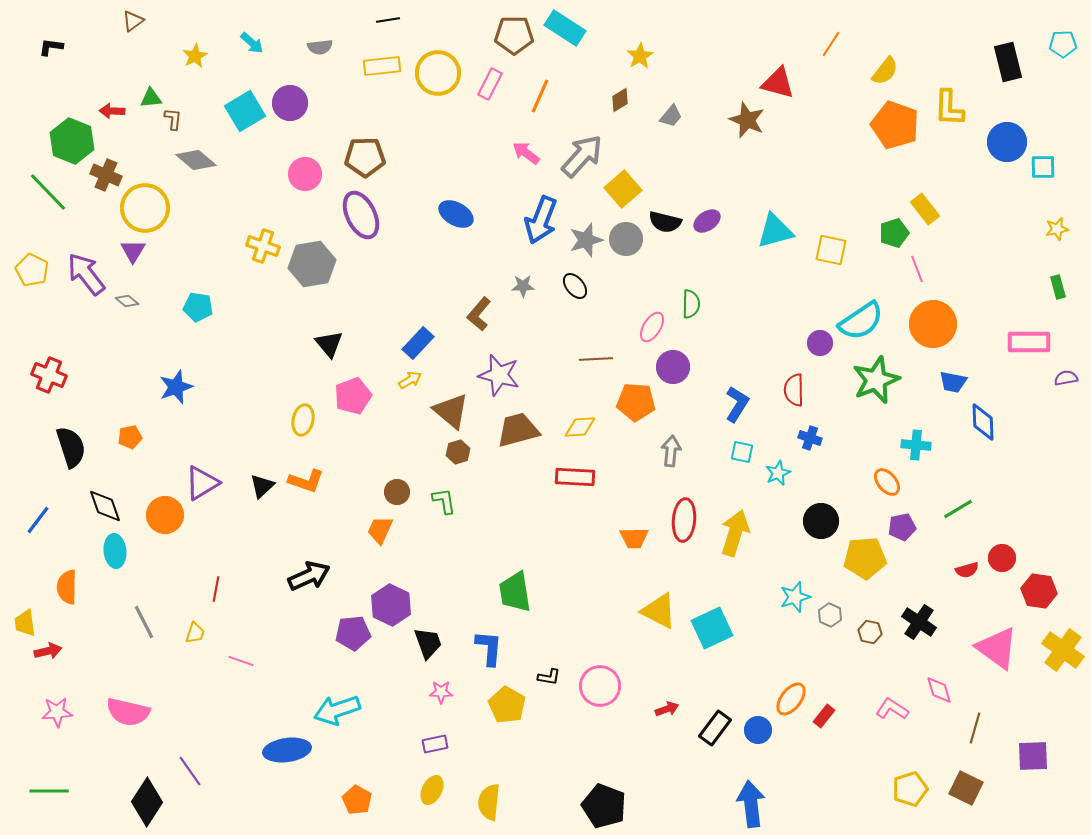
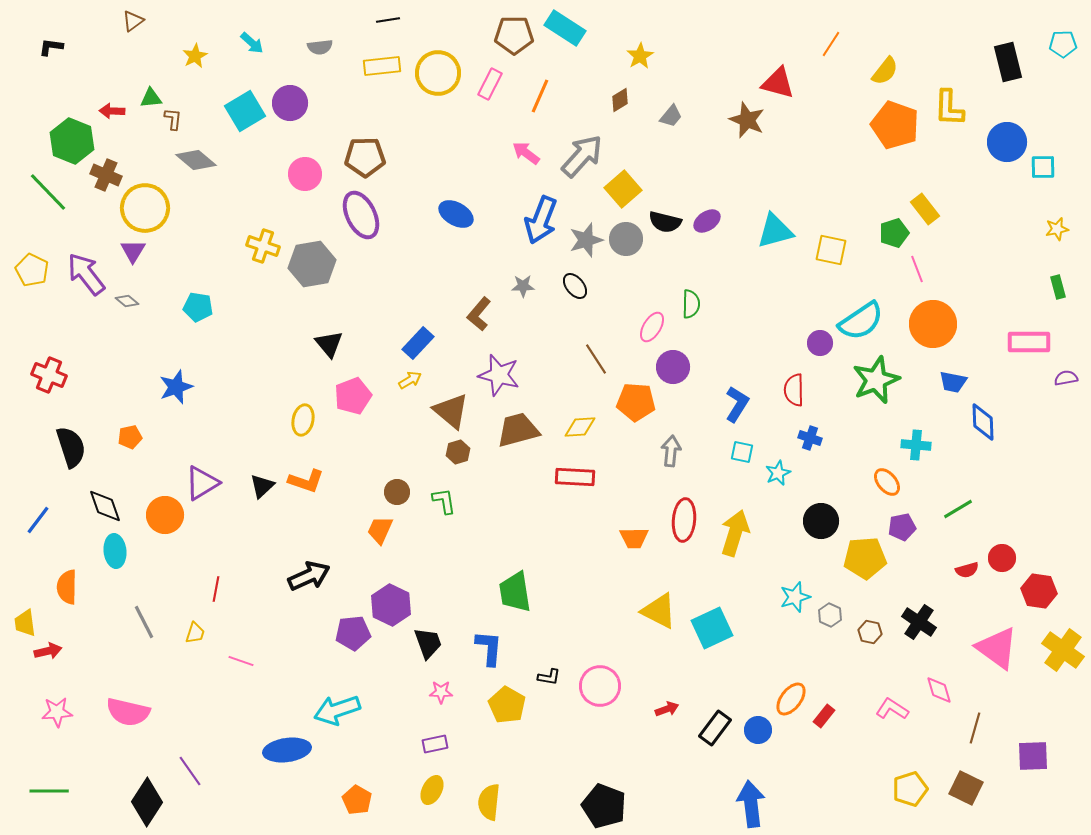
brown line at (596, 359): rotated 60 degrees clockwise
